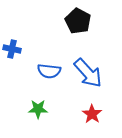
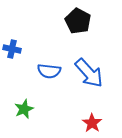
blue arrow: moved 1 px right
green star: moved 14 px left; rotated 24 degrees counterclockwise
red star: moved 9 px down
